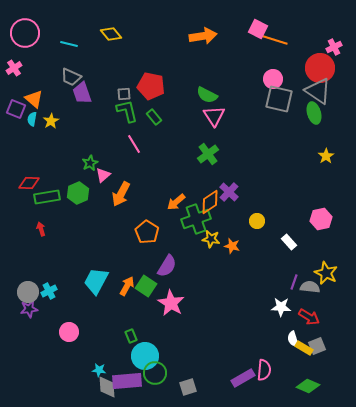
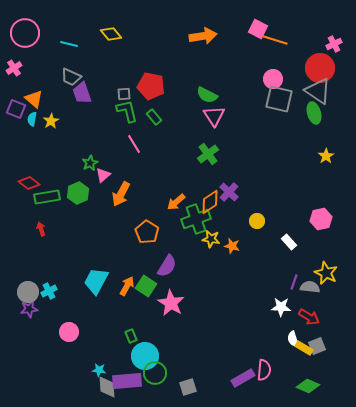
pink cross at (334, 47): moved 3 px up
red diamond at (29, 183): rotated 35 degrees clockwise
